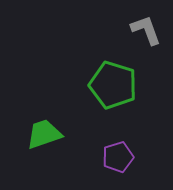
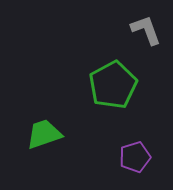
green pentagon: rotated 27 degrees clockwise
purple pentagon: moved 17 px right
